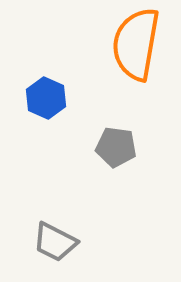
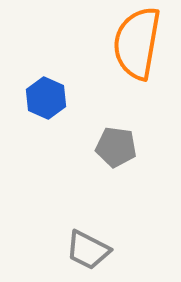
orange semicircle: moved 1 px right, 1 px up
gray trapezoid: moved 33 px right, 8 px down
